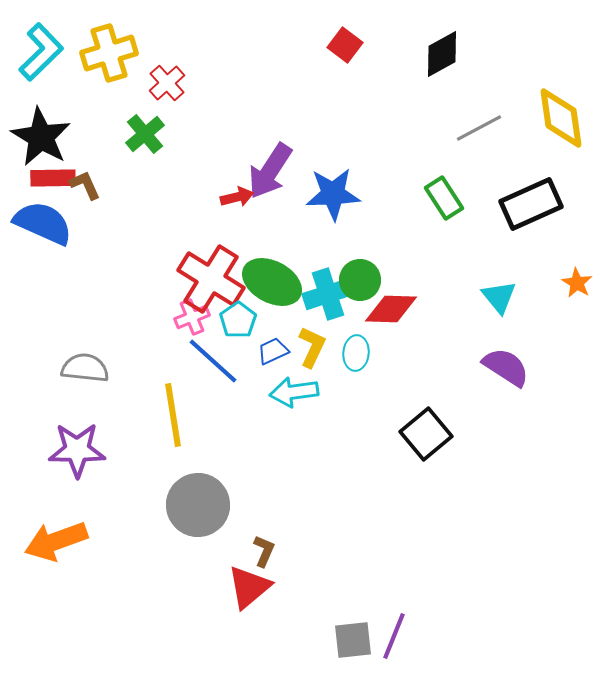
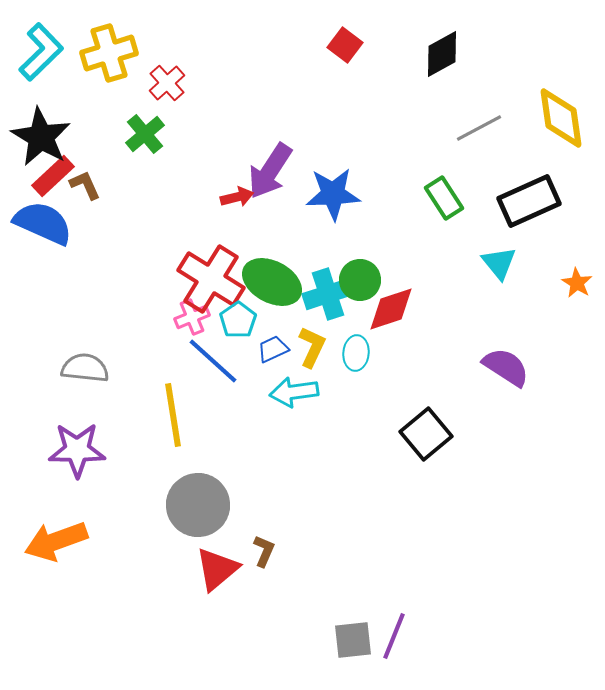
red rectangle at (53, 178): moved 2 px up; rotated 42 degrees counterclockwise
black rectangle at (531, 204): moved 2 px left, 3 px up
cyan triangle at (499, 297): moved 34 px up
red diamond at (391, 309): rotated 20 degrees counterclockwise
blue trapezoid at (273, 351): moved 2 px up
red triangle at (249, 587): moved 32 px left, 18 px up
